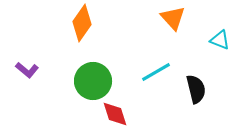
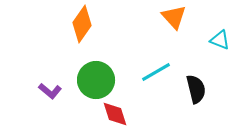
orange triangle: moved 1 px right, 1 px up
orange diamond: moved 1 px down
purple L-shape: moved 23 px right, 21 px down
green circle: moved 3 px right, 1 px up
